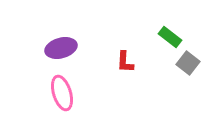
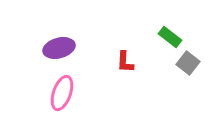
purple ellipse: moved 2 px left
pink ellipse: rotated 36 degrees clockwise
